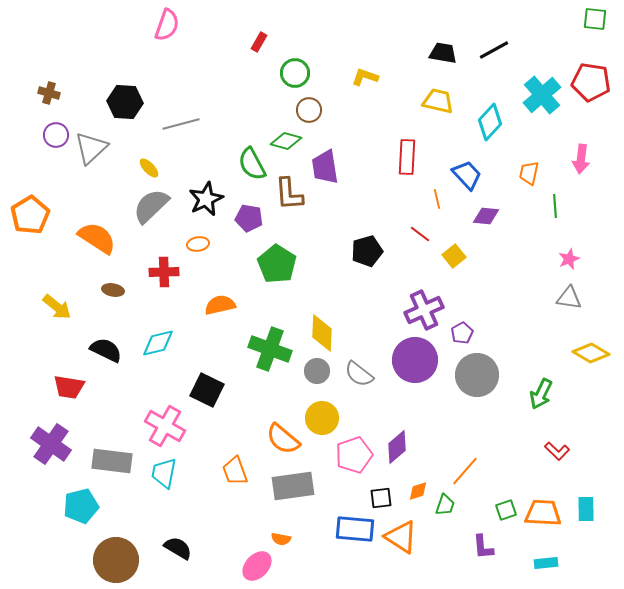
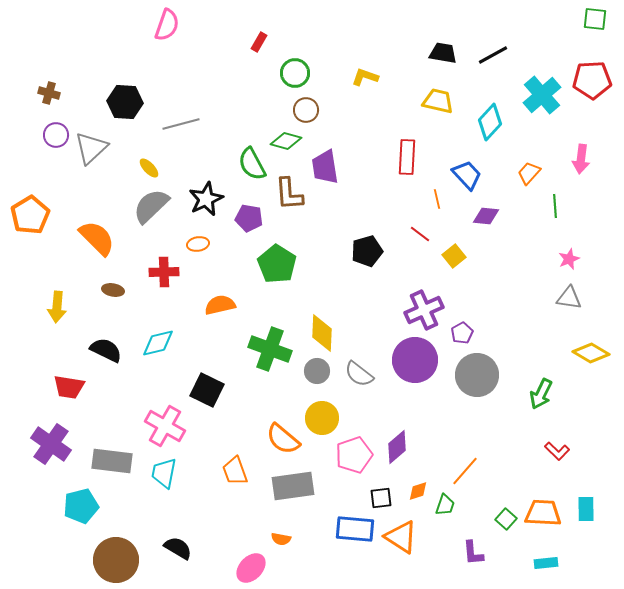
black line at (494, 50): moved 1 px left, 5 px down
red pentagon at (591, 82): moved 1 px right, 2 px up; rotated 12 degrees counterclockwise
brown circle at (309, 110): moved 3 px left
orange trapezoid at (529, 173): rotated 30 degrees clockwise
orange semicircle at (97, 238): rotated 12 degrees clockwise
yellow arrow at (57, 307): rotated 56 degrees clockwise
green square at (506, 510): moved 9 px down; rotated 30 degrees counterclockwise
purple L-shape at (483, 547): moved 10 px left, 6 px down
pink ellipse at (257, 566): moved 6 px left, 2 px down
